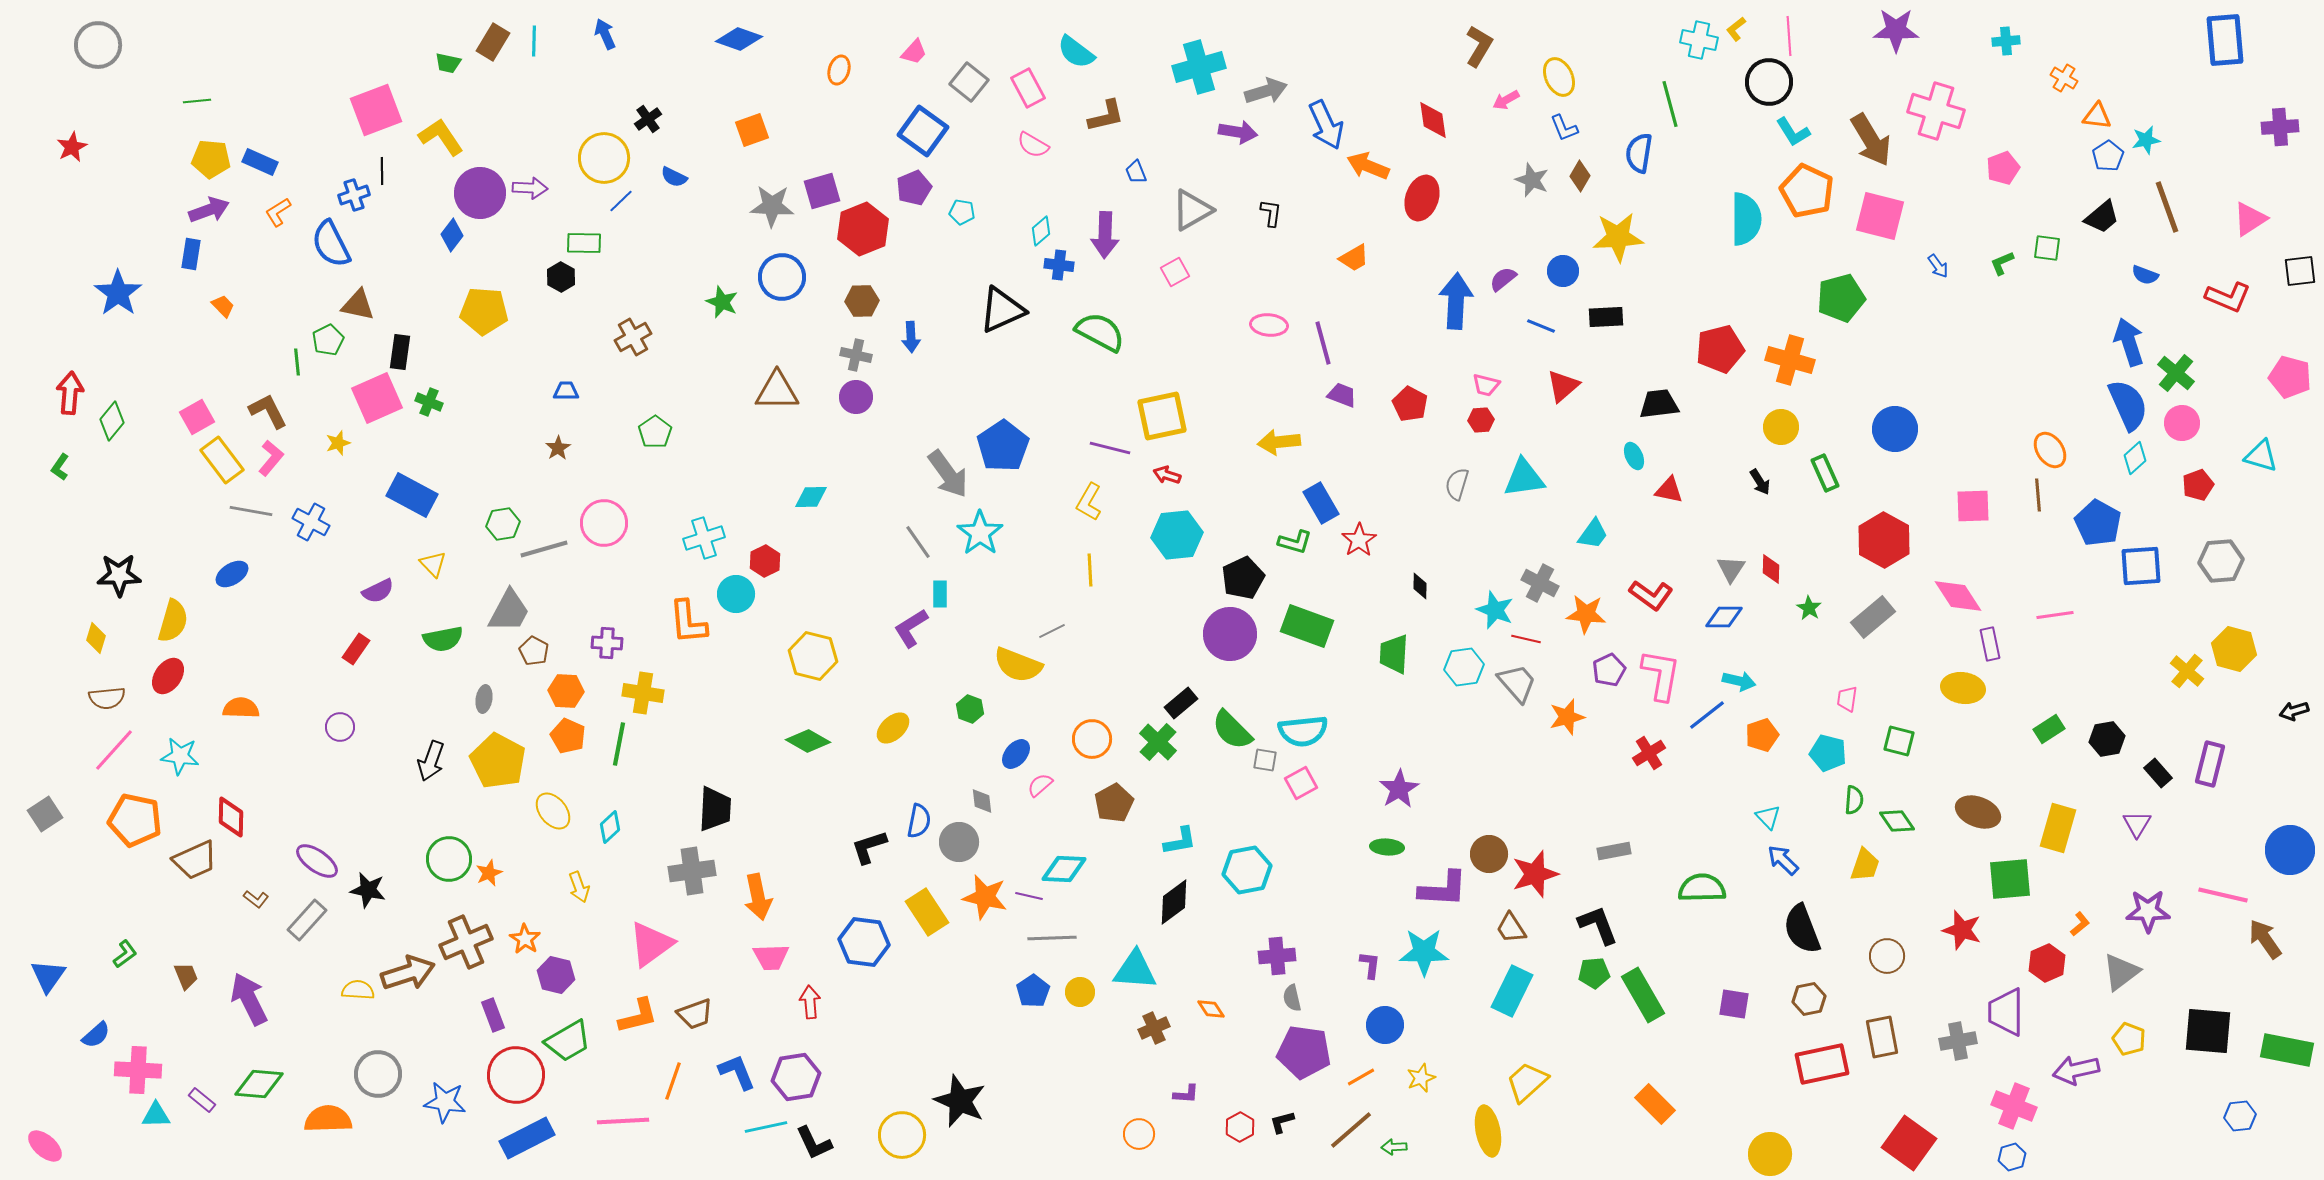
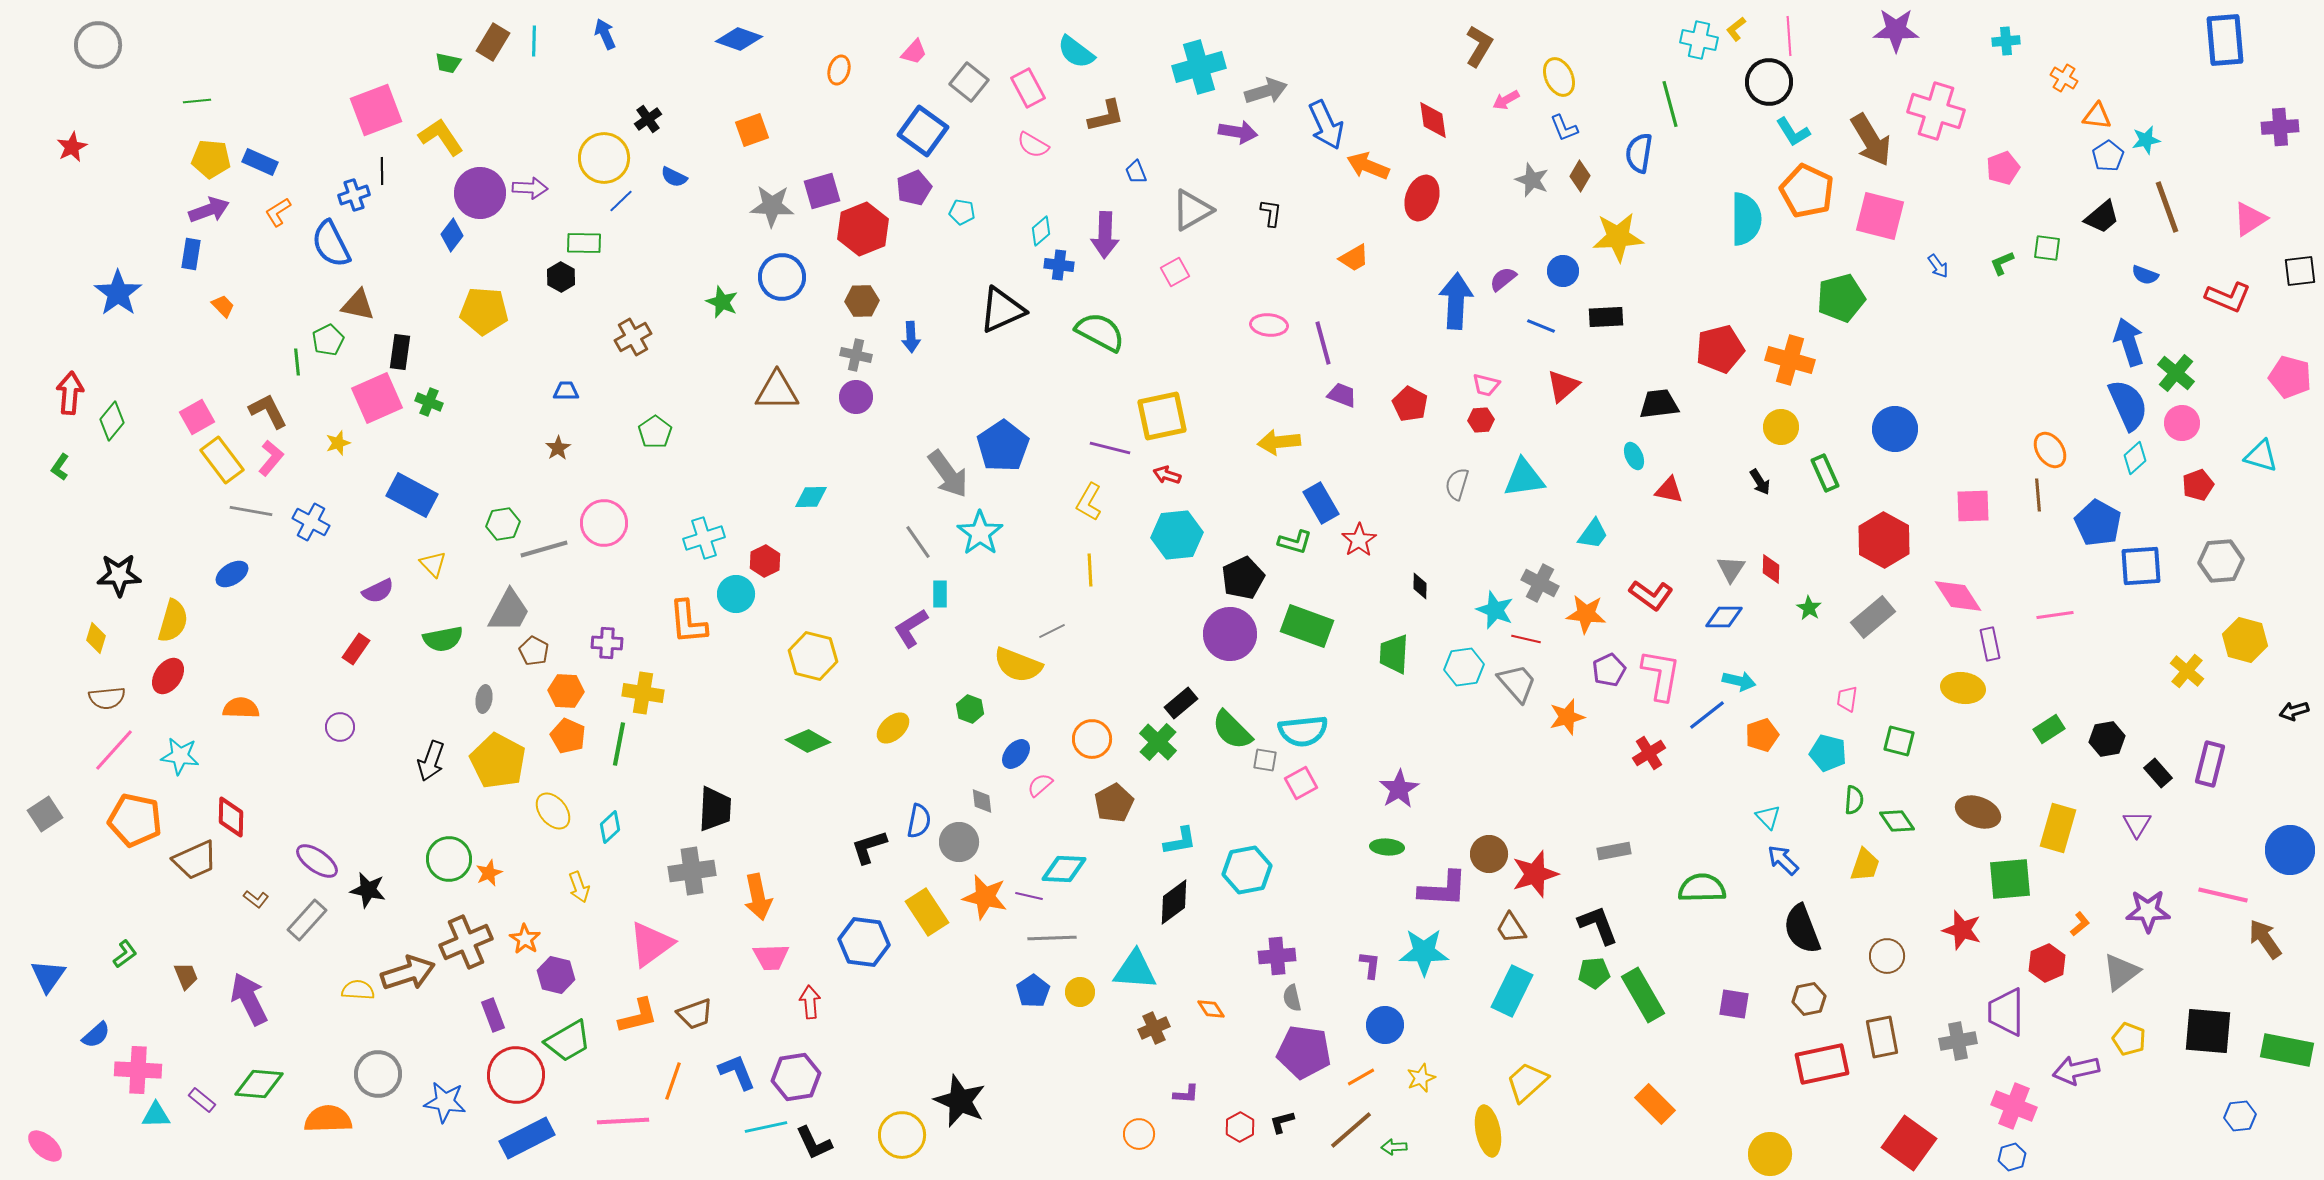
yellow hexagon at (2234, 649): moved 11 px right, 9 px up
